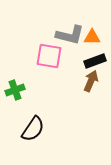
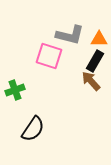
orange triangle: moved 7 px right, 2 px down
pink square: rotated 8 degrees clockwise
black rectangle: rotated 40 degrees counterclockwise
brown arrow: rotated 65 degrees counterclockwise
